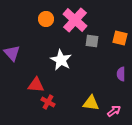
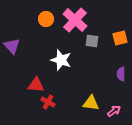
orange square: rotated 28 degrees counterclockwise
purple triangle: moved 7 px up
white star: rotated 10 degrees counterclockwise
